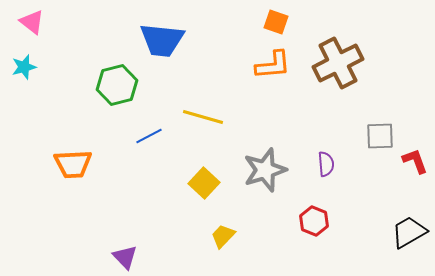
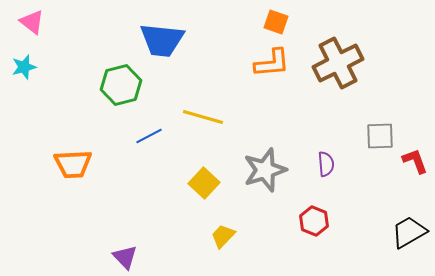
orange L-shape: moved 1 px left, 2 px up
green hexagon: moved 4 px right
